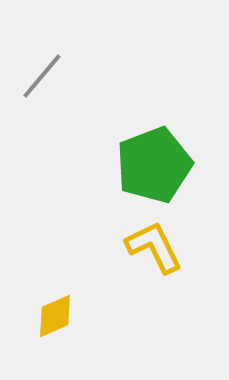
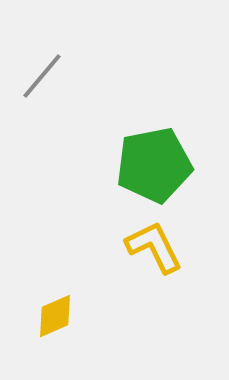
green pentagon: rotated 10 degrees clockwise
